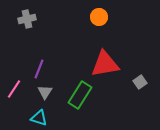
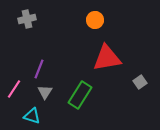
orange circle: moved 4 px left, 3 px down
red triangle: moved 2 px right, 6 px up
cyan triangle: moved 7 px left, 2 px up
